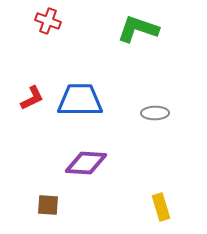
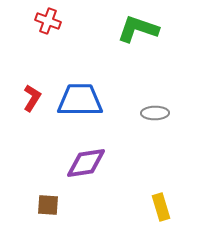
red L-shape: rotated 32 degrees counterclockwise
purple diamond: rotated 12 degrees counterclockwise
